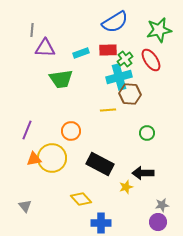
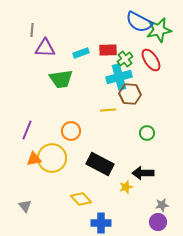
blue semicircle: moved 24 px right; rotated 60 degrees clockwise
